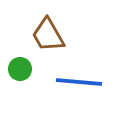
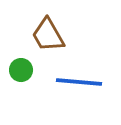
green circle: moved 1 px right, 1 px down
